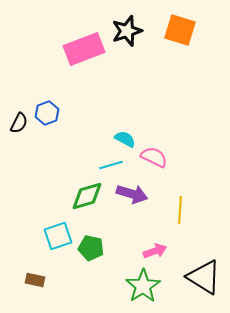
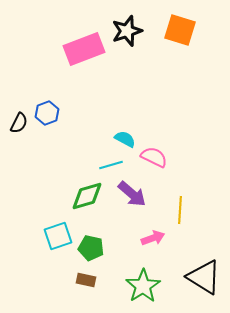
purple arrow: rotated 24 degrees clockwise
pink arrow: moved 2 px left, 13 px up
brown rectangle: moved 51 px right
